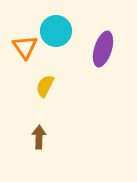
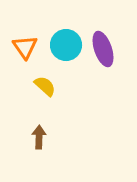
cyan circle: moved 10 px right, 14 px down
purple ellipse: rotated 36 degrees counterclockwise
yellow semicircle: rotated 105 degrees clockwise
